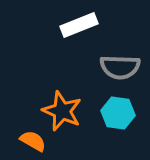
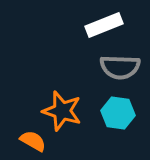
white rectangle: moved 25 px right
orange star: rotated 6 degrees counterclockwise
